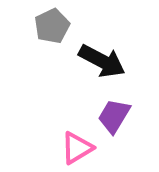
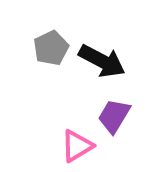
gray pentagon: moved 1 px left, 22 px down
pink triangle: moved 2 px up
